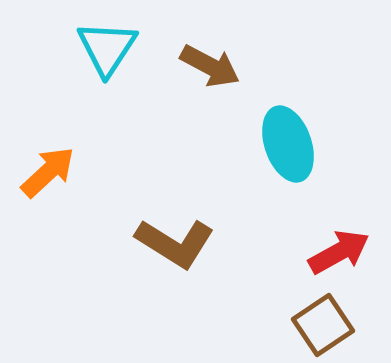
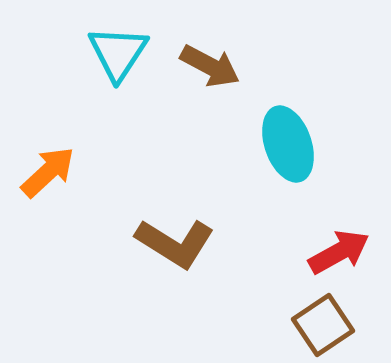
cyan triangle: moved 11 px right, 5 px down
